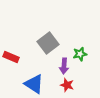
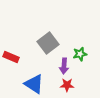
red star: rotated 16 degrees counterclockwise
